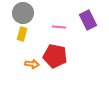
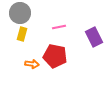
gray circle: moved 3 px left
purple rectangle: moved 6 px right, 17 px down
pink line: rotated 16 degrees counterclockwise
